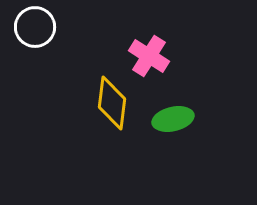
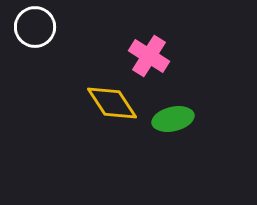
yellow diamond: rotated 40 degrees counterclockwise
